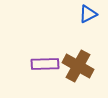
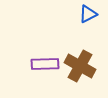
brown cross: moved 2 px right
